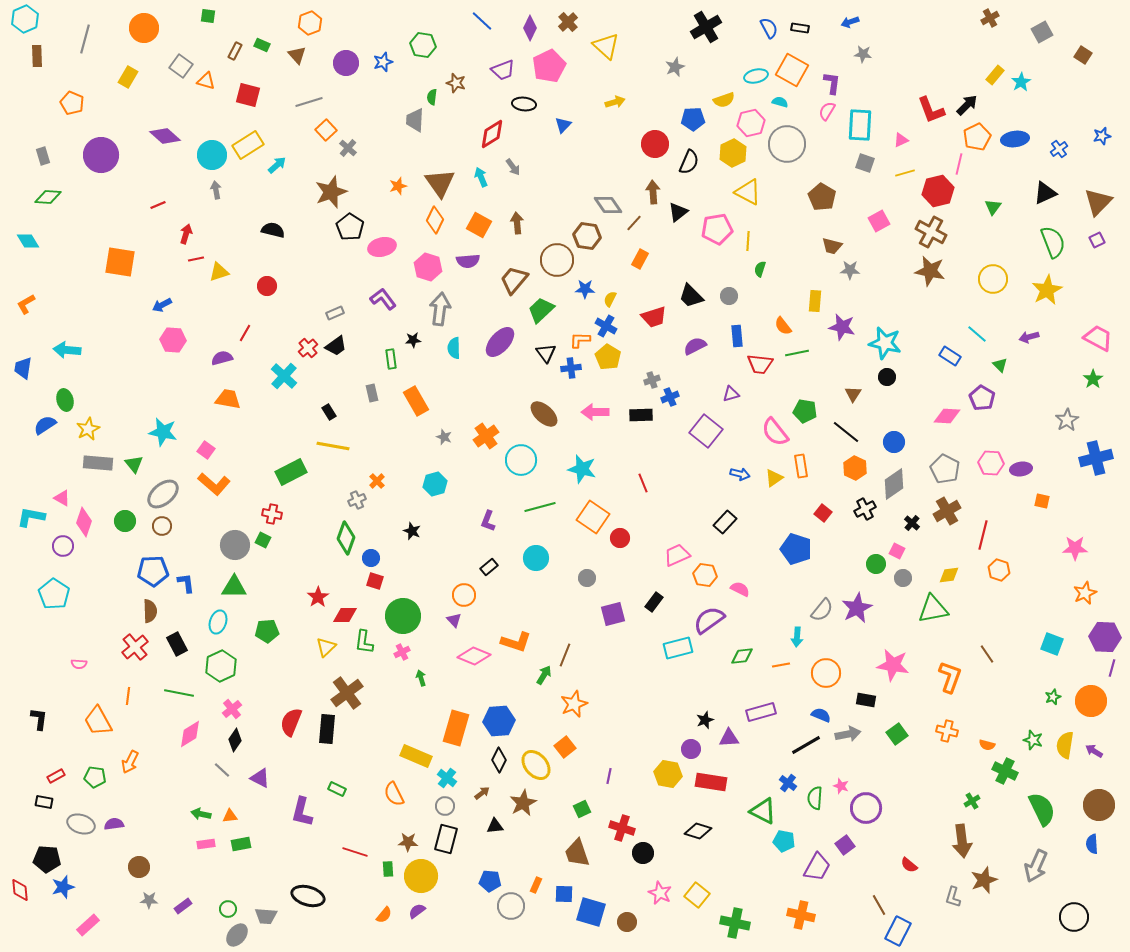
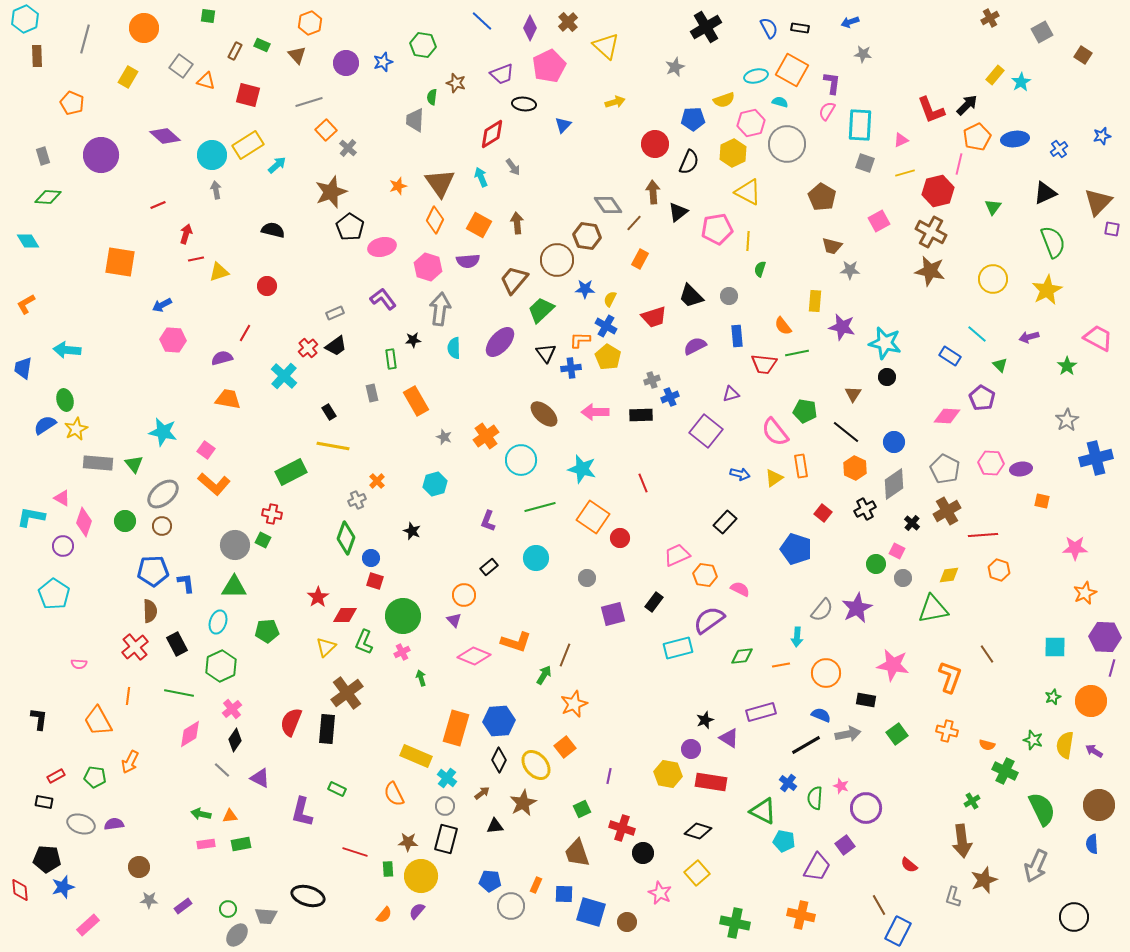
purple trapezoid at (503, 70): moved 1 px left, 4 px down
purple square at (1097, 240): moved 15 px right, 11 px up; rotated 35 degrees clockwise
red trapezoid at (760, 364): moved 4 px right
green star at (1093, 379): moved 26 px left, 13 px up
yellow star at (88, 429): moved 12 px left
red line at (983, 535): rotated 72 degrees clockwise
green L-shape at (364, 642): rotated 15 degrees clockwise
cyan square at (1052, 644): moved 3 px right, 3 px down; rotated 20 degrees counterclockwise
purple triangle at (729, 738): rotated 35 degrees clockwise
yellow square at (697, 895): moved 22 px up; rotated 10 degrees clockwise
purple semicircle at (417, 911): rotated 12 degrees counterclockwise
